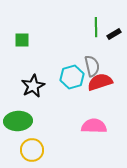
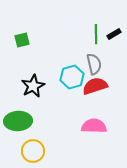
green line: moved 7 px down
green square: rotated 14 degrees counterclockwise
gray semicircle: moved 2 px right, 2 px up
red semicircle: moved 5 px left, 4 px down
yellow circle: moved 1 px right, 1 px down
